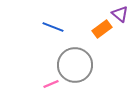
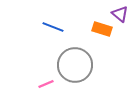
orange rectangle: rotated 54 degrees clockwise
pink line: moved 5 px left
